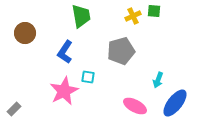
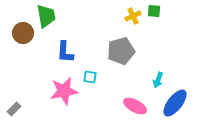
green trapezoid: moved 35 px left
brown circle: moved 2 px left
blue L-shape: rotated 30 degrees counterclockwise
cyan square: moved 2 px right
pink star: rotated 16 degrees clockwise
